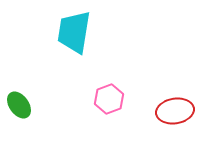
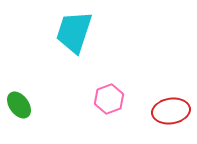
cyan trapezoid: rotated 9 degrees clockwise
red ellipse: moved 4 px left
